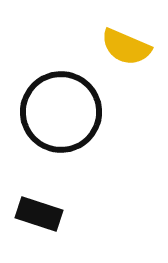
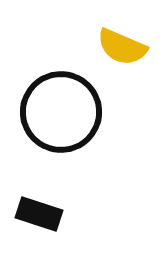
yellow semicircle: moved 4 px left
